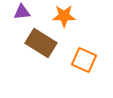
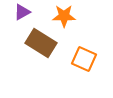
purple triangle: rotated 24 degrees counterclockwise
orange square: moved 1 px up
